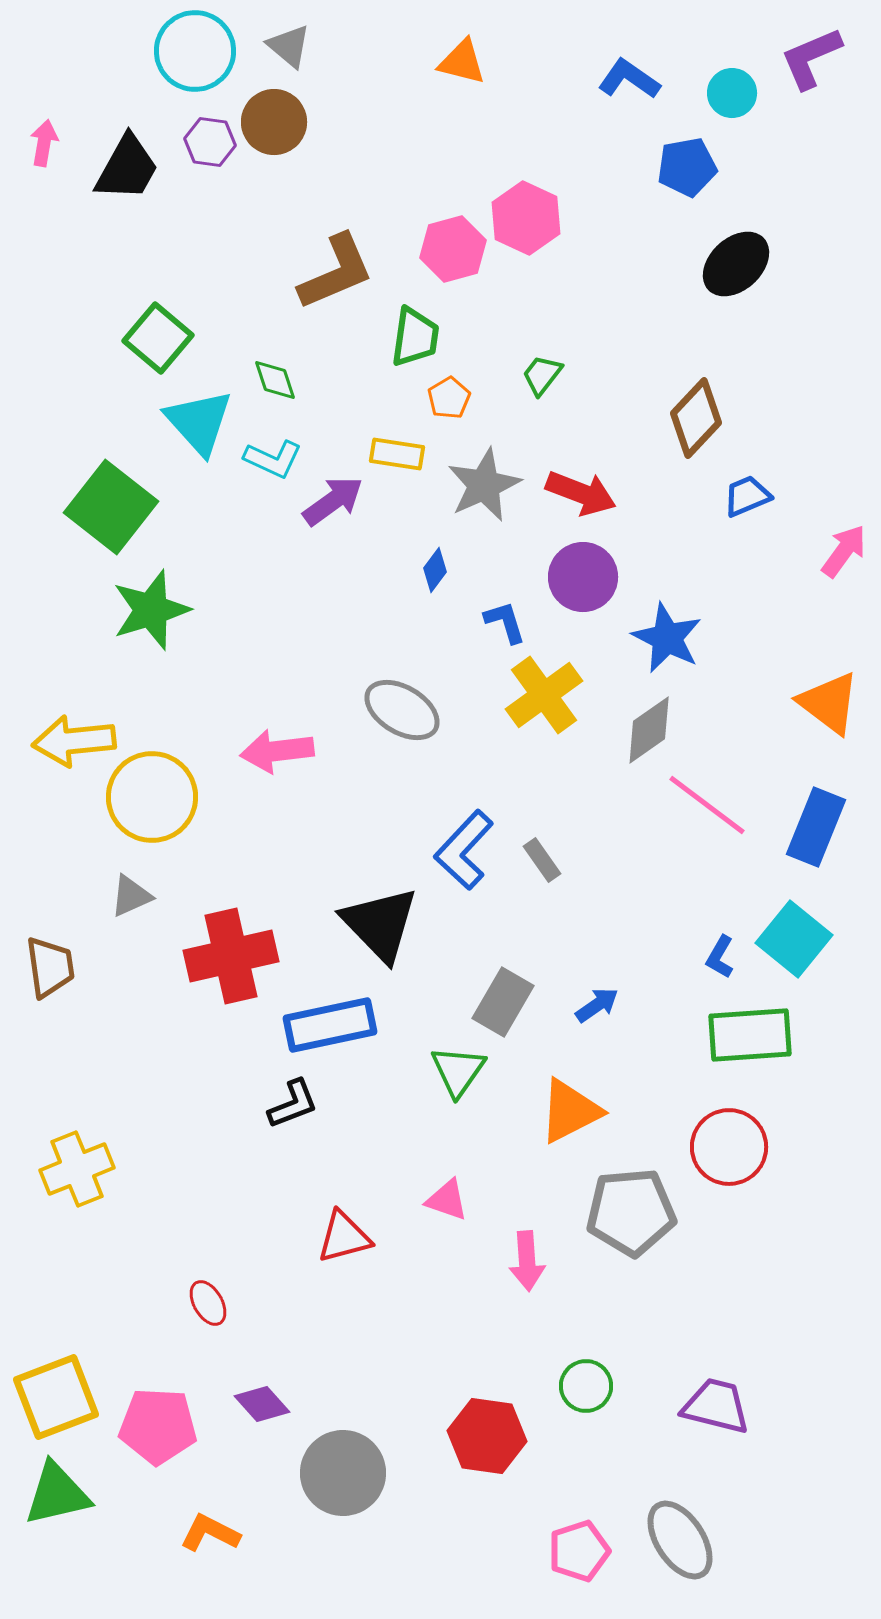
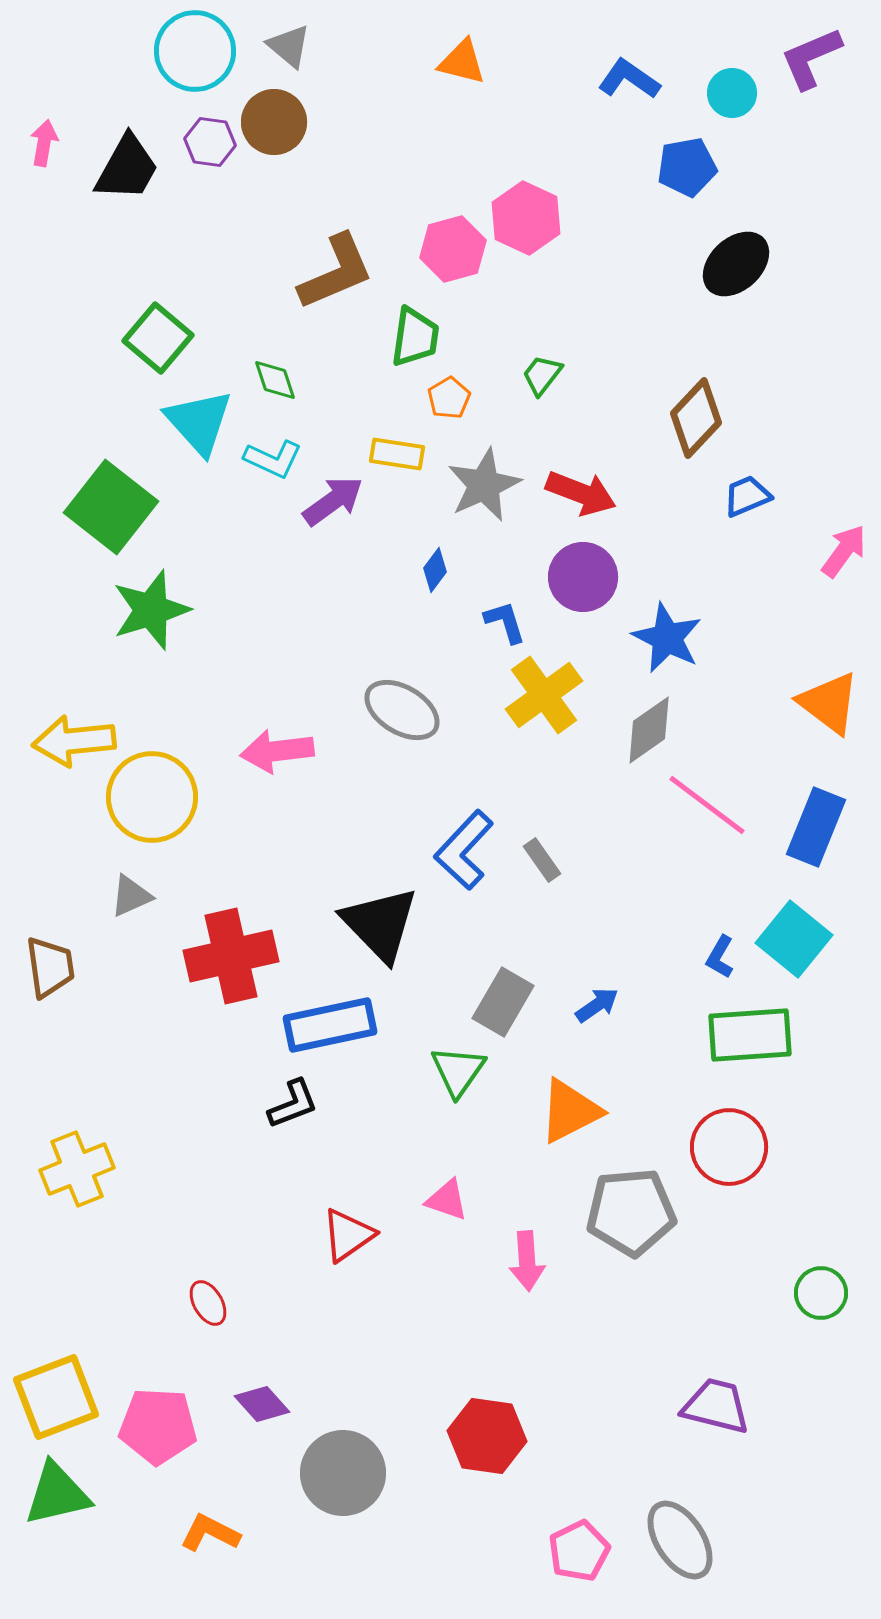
red triangle at (344, 1237): moved 4 px right, 2 px up; rotated 20 degrees counterclockwise
green circle at (586, 1386): moved 235 px right, 93 px up
pink pentagon at (579, 1551): rotated 8 degrees counterclockwise
